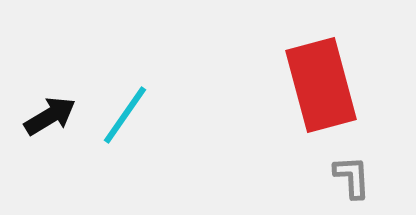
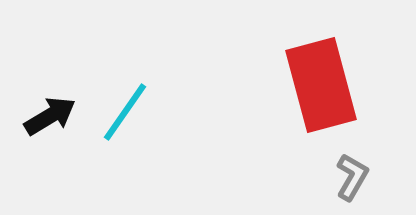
cyan line: moved 3 px up
gray L-shape: rotated 33 degrees clockwise
